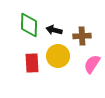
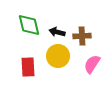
green diamond: rotated 15 degrees counterclockwise
black arrow: moved 3 px right, 2 px down
red rectangle: moved 4 px left, 4 px down
